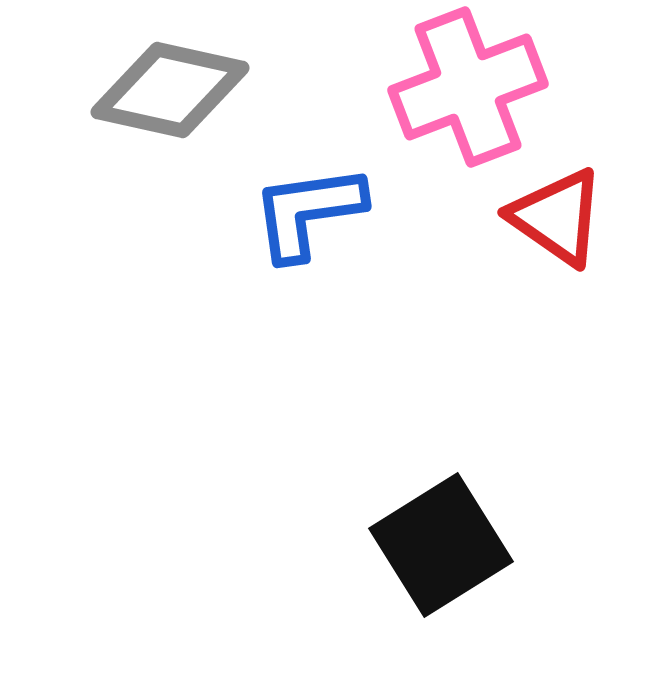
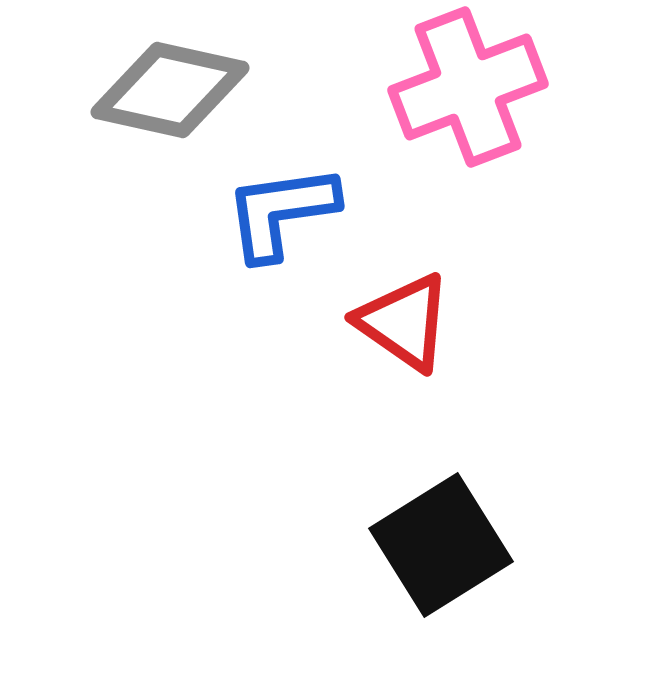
blue L-shape: moved 27 px left
red triangle: moved 153 px left, 105 px down
